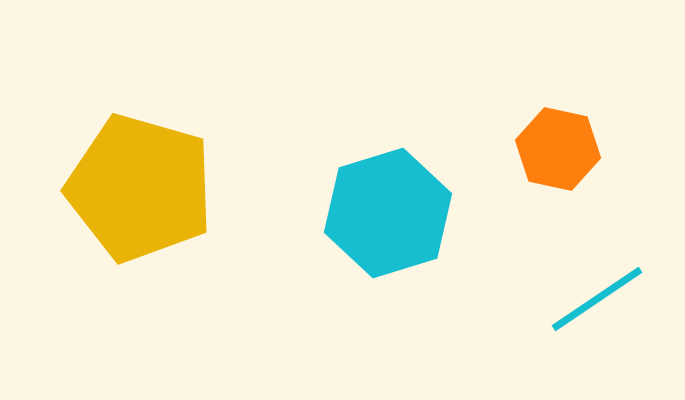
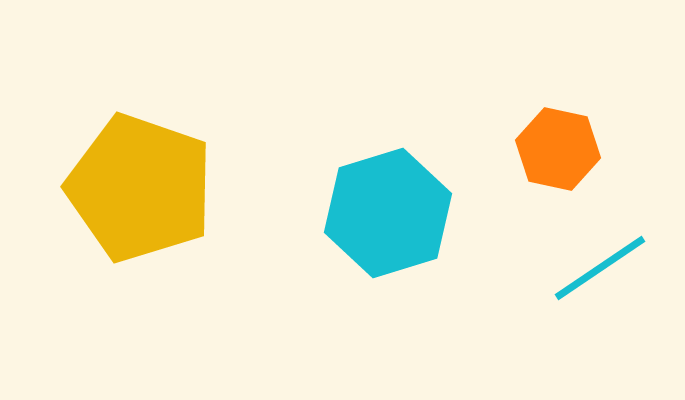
yellow pentagon: rotated 3 degrees clockwise
cyan line: moved 3 px right, 31 px up
